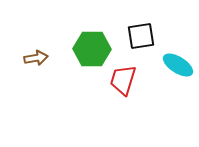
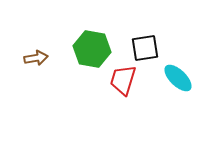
black square: moved 4 px right, 12 px down
green hexagon: rotated 9 degrees clockwise
cyan ellipse: moved 13 px down; rotated 12 degrees clockwise
